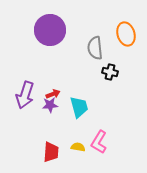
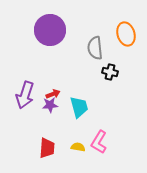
red trapezoid: moved 4 px left, 4 px up
